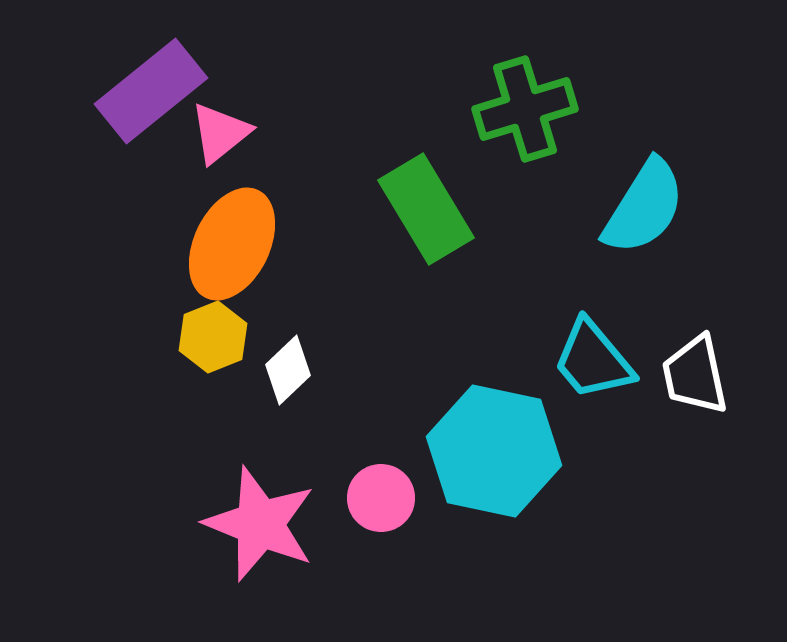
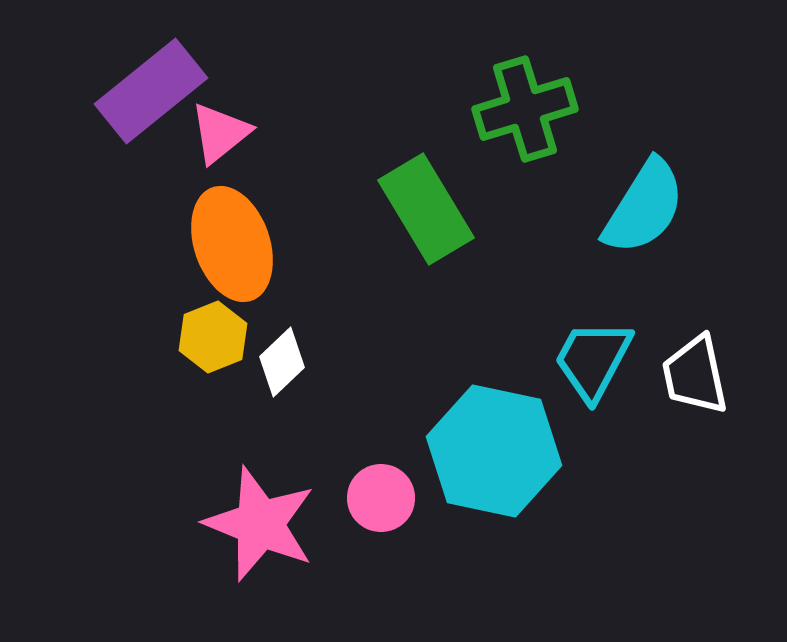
orange ellipse: rotated 45 degrees counterclockwise
cyan trapezoid: rotated 68 degrees clockwise
white diamond: moved 6 px left, 8 px up
